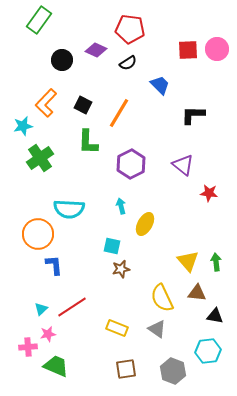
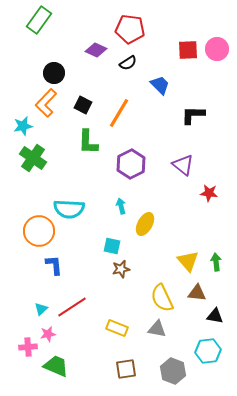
black circle: moved 8 px left, 13 px down
green cross: moved 7 px left; rotated 20 degrees counterclockwise
orange circle: moved 1 px right, 3 px up
gray triangle: rotated 24 degrees counterclockwise
